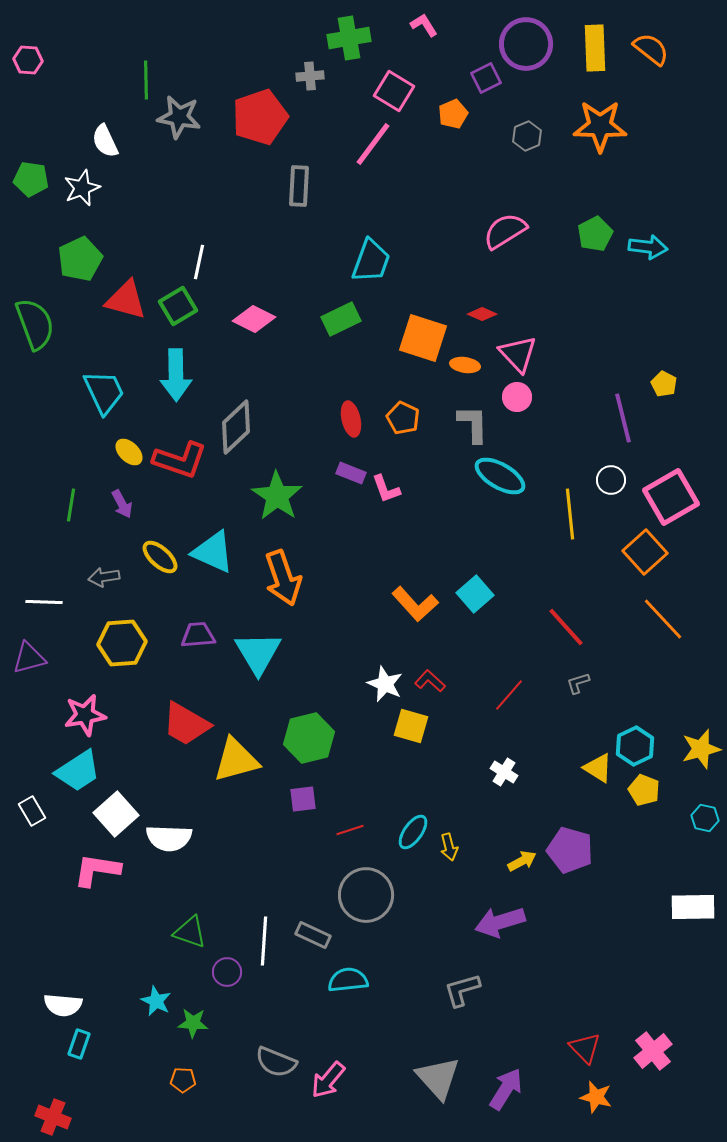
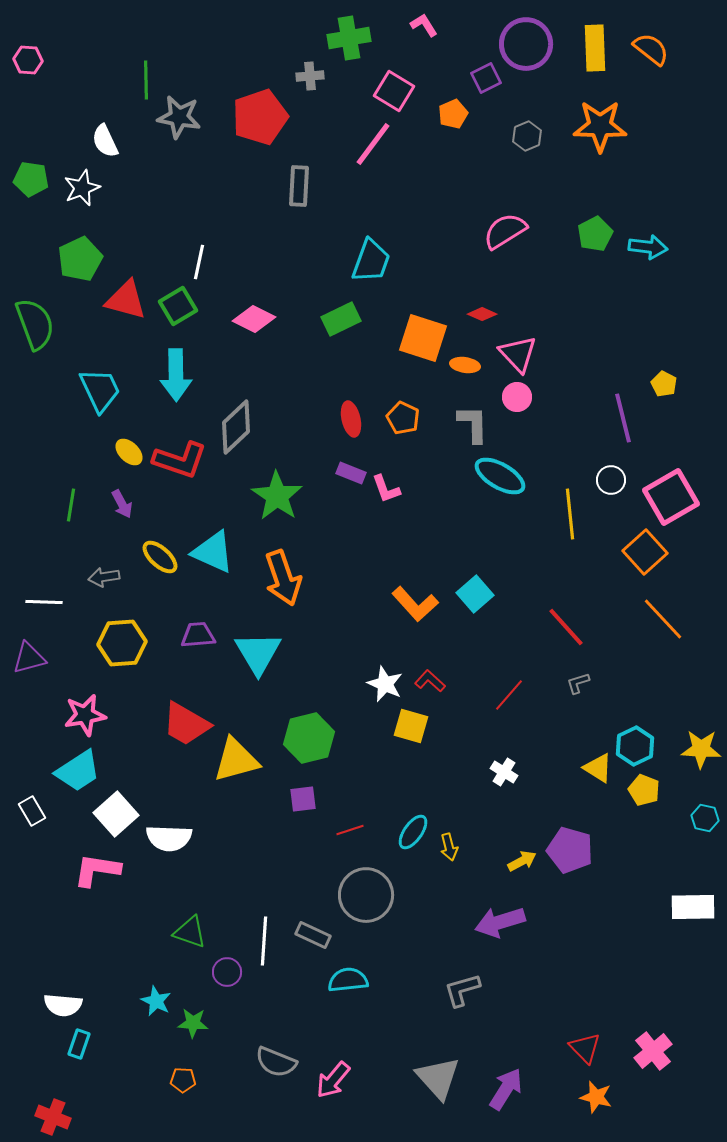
cyan trapezoid at (104, 392): moved 4 px left, 2 px up
yellow star at (701, 749): rotated 18 degrees clockwise
pink arrow at (328, 1080): moved 5 px right
